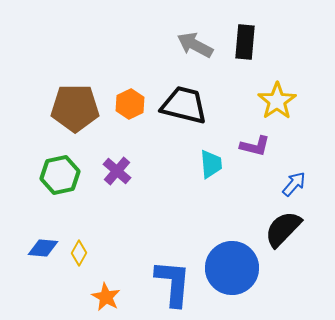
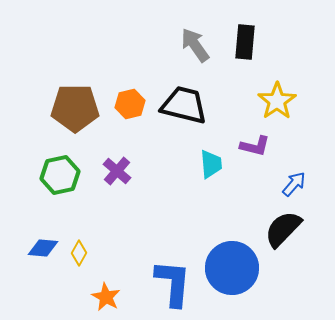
gray arrow: rotated 27 degrees clockwise
orange hexagon: rotated 12 degrees clockwise
